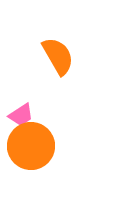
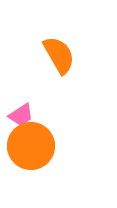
orange semicircle: moved 1 px right, 1 px up
